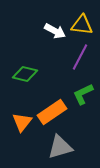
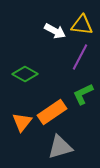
green diamond: rotated 15 degrees clockwise
